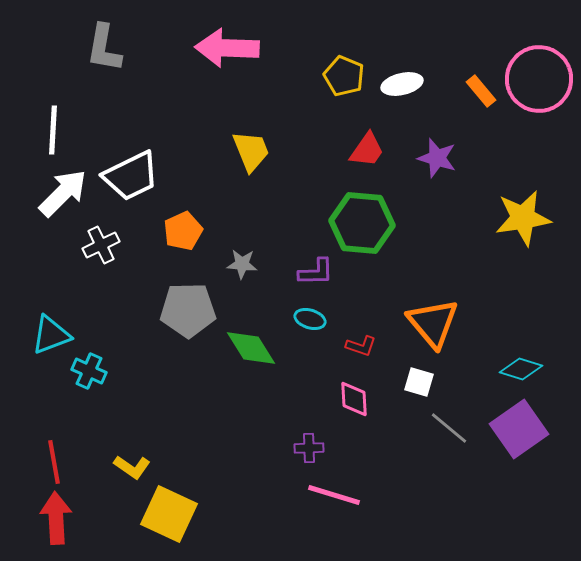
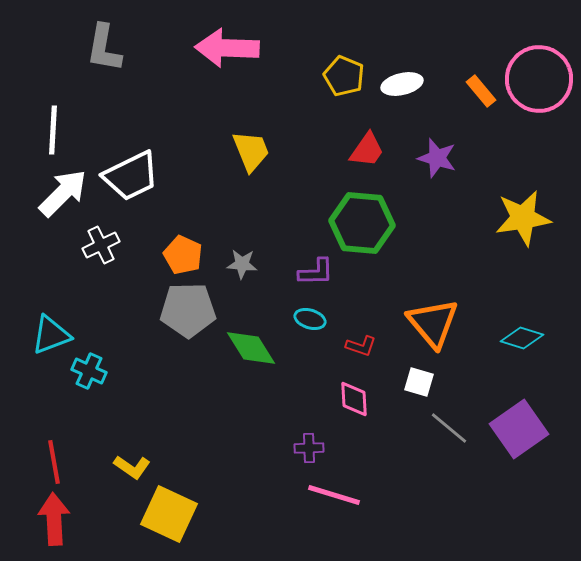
orange pentagon: moved 24 px down; rotated 24 degrees counterclockwise
cyan diamond: moved 1 px right, 31 px up
red arrow: moved 2 px left, 1 px down
